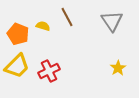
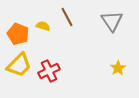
yellow trapezoid: moved 2 px right, 1 px up
